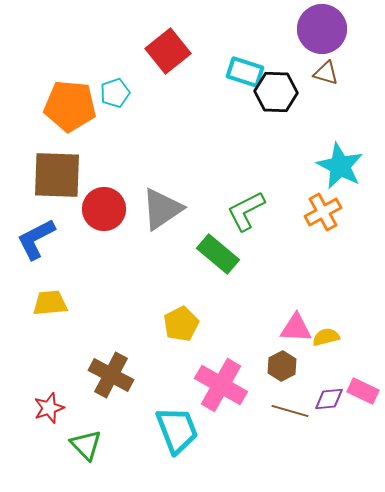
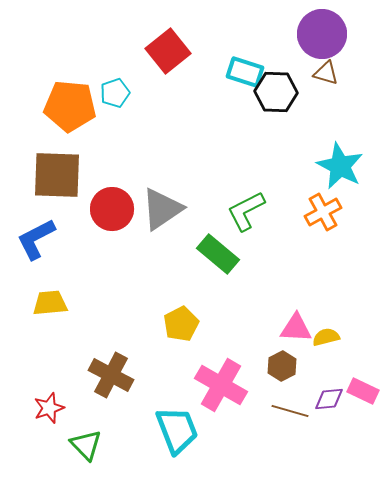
purple circle: moved 5 px down
red circle: moved 8 px right
